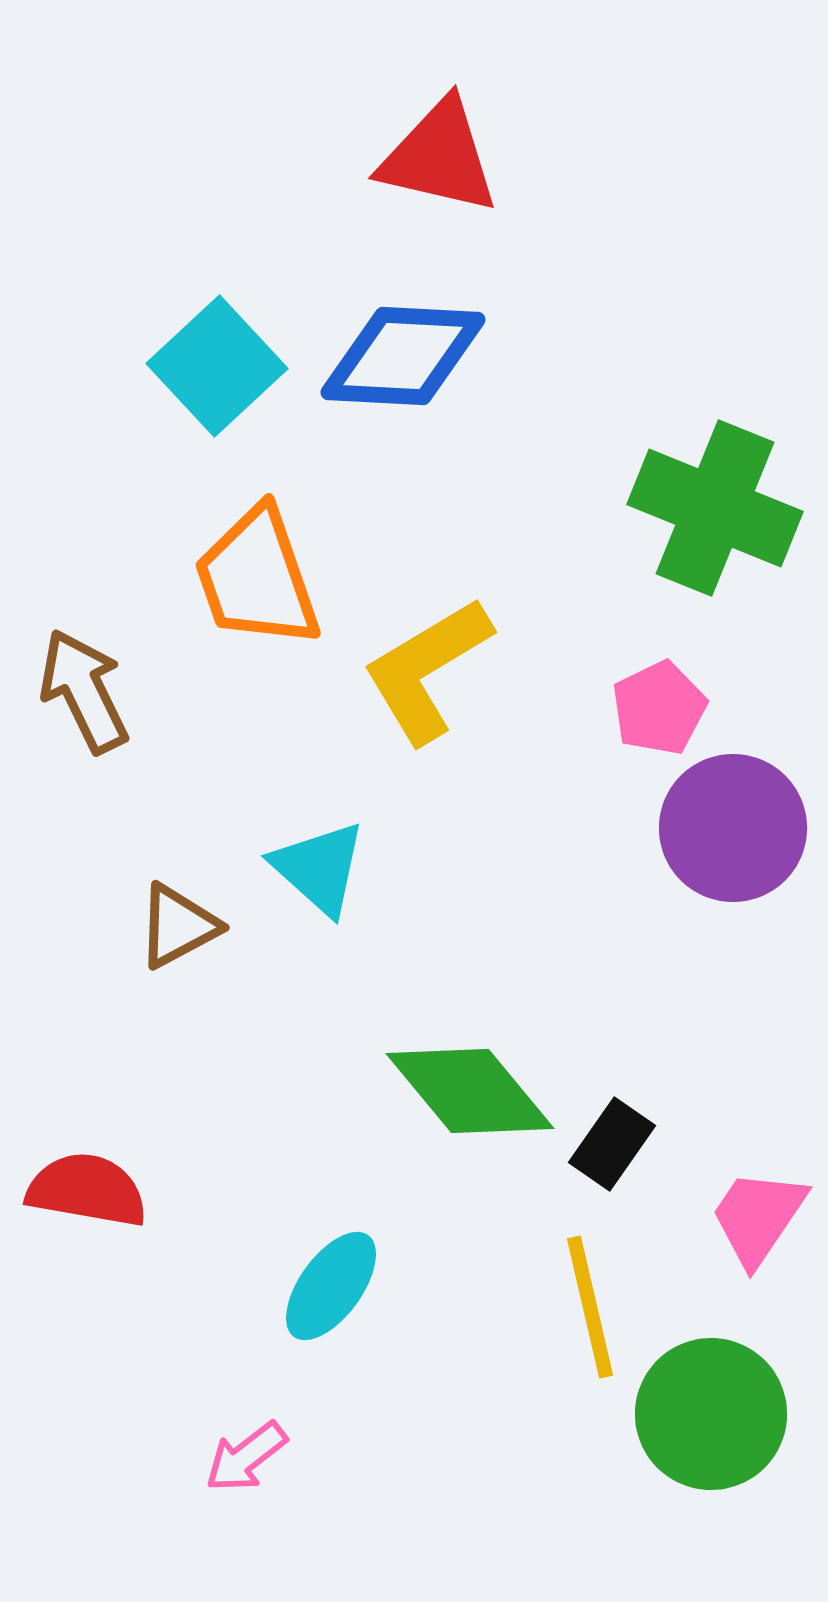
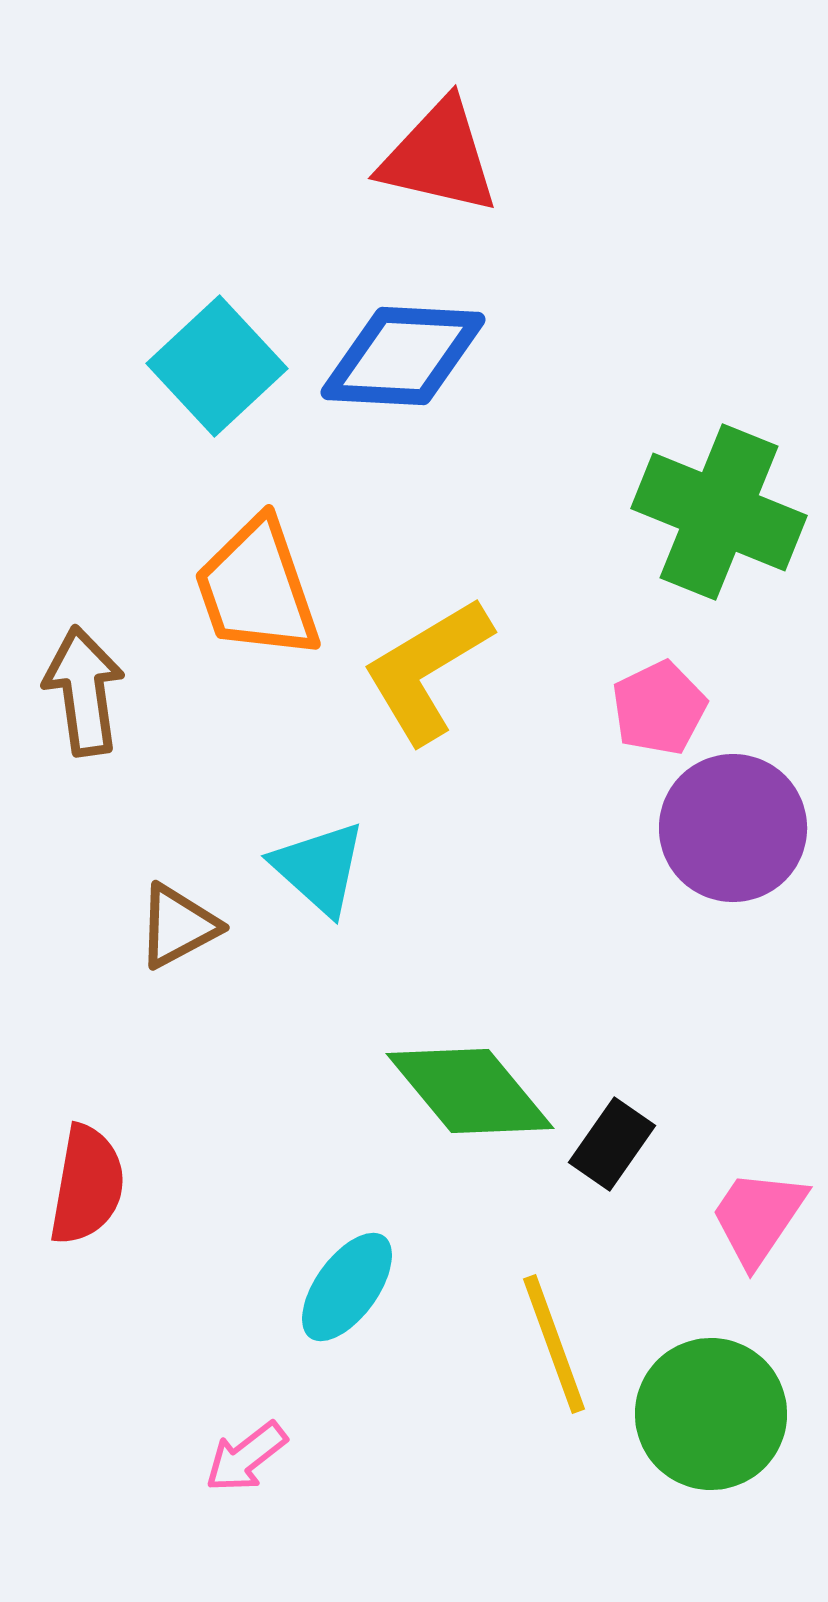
green cross: moved 4 px right, 4 px down
orange trapezoid: moved 11 px down
brown arrow: rotated 18 degrees clockwise
red semicircle: moved 5 px up; rotated 90 degrees clockwise
cyan ellipse: moved 16 px right, 1 px down
yellow line: moved 36 px left, 37 px down; rotated 7 degrees counterclockwise
